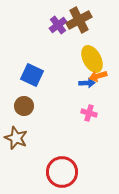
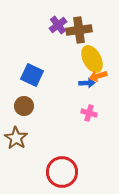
brown cross: moved 10 px down; rotated 20 degrees clockwise
brown star: rotated 10 degrees clockwise
